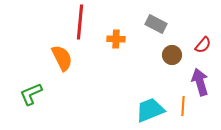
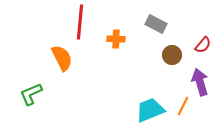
orange line: rotated 24 degrees clockwise
